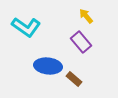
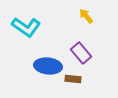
purple rectangle: moved 11 px down
brown rectangle: moved 1 px left; rotated 35 degrees counterclockwise
